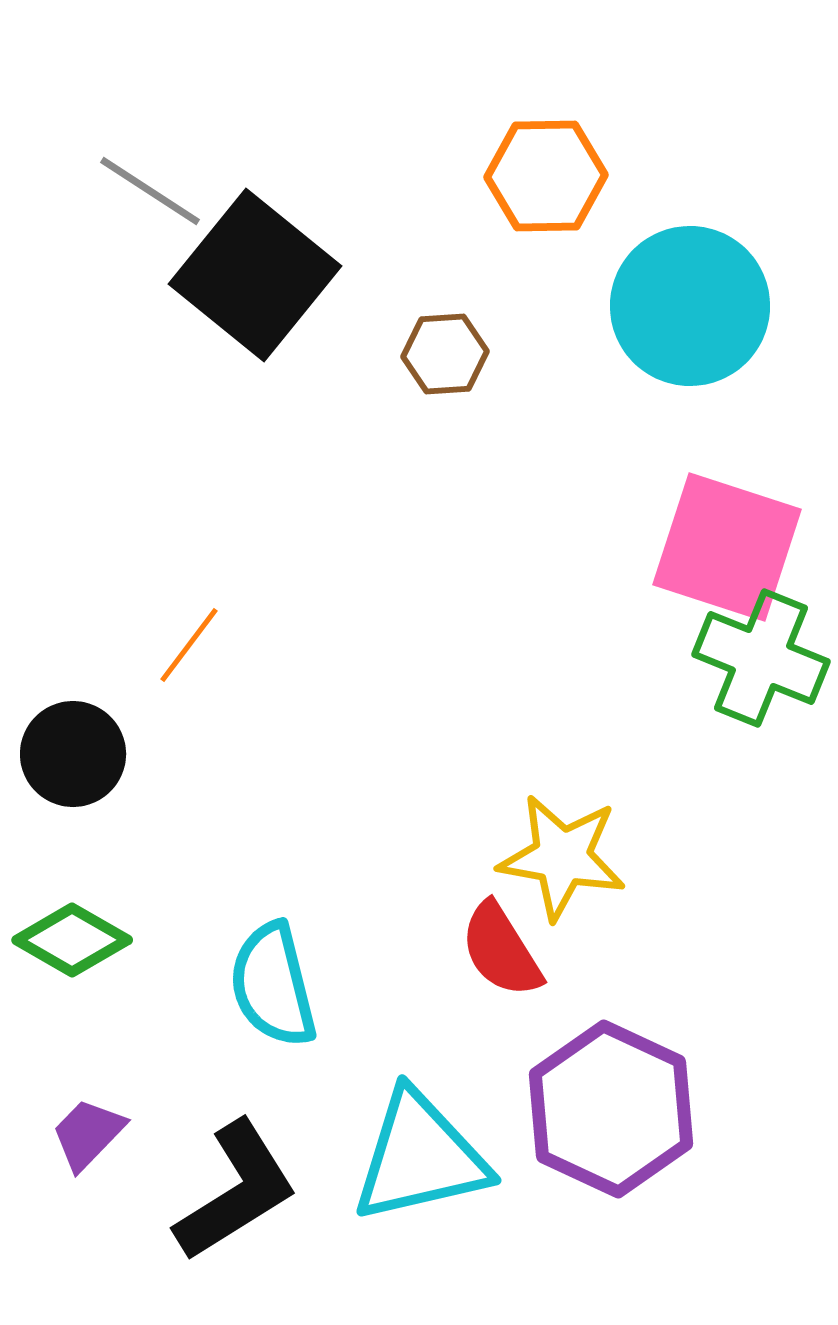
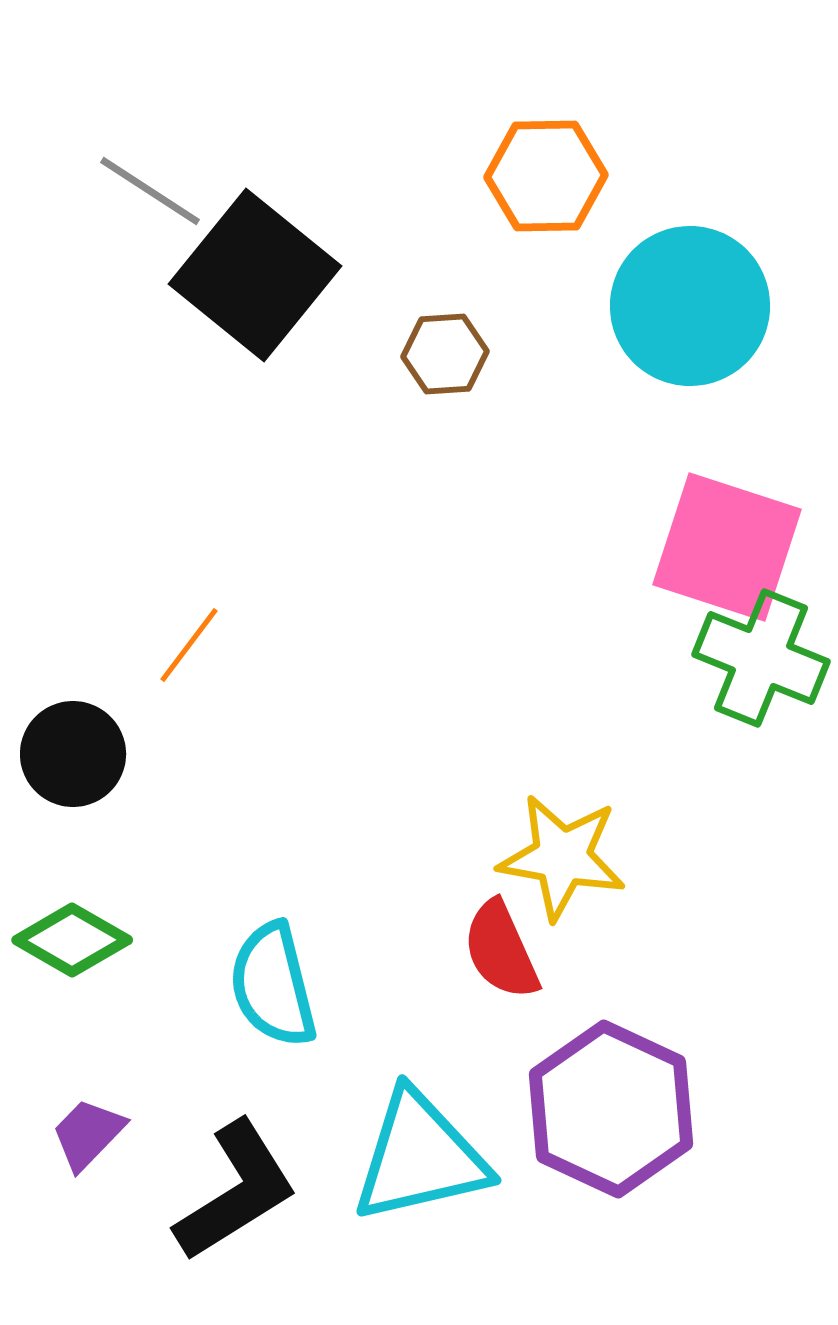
red semicircle: rotated 8 degrees clockwise
